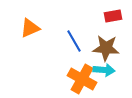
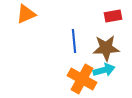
orange triangle: moved 4 px left, 14 px up
blue line: rotated 25 degrees clockwise
brown star: rotated 8 degrees counterclockwise
cyan arrow: rotated 20 degrees counterclockwise
